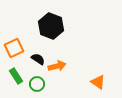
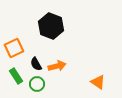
black semicircle: moved 2 px left, 5 px down; rotated 152 degrees counterclockwise
